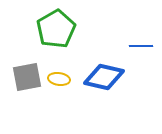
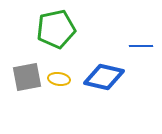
green pentagon: rotated 18 degrees clockwise
